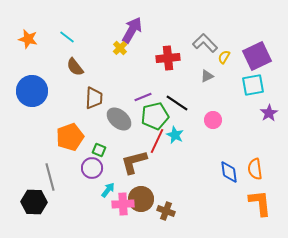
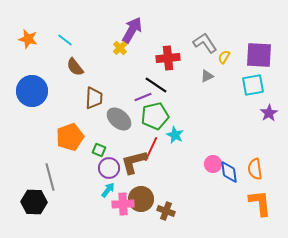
cyan line: moved 2 px left, 3 px down
gray L-shape: rotated 10 degrees clockwise
purple square: moved 2 px right, 1 px up; rotated 28 degrees clockwise
black line: moved 21 px left, 18 px up
pink circle: moved 44 px down
red line: moved 6 px left, 8 px down
purple circle: moved 17 px right
